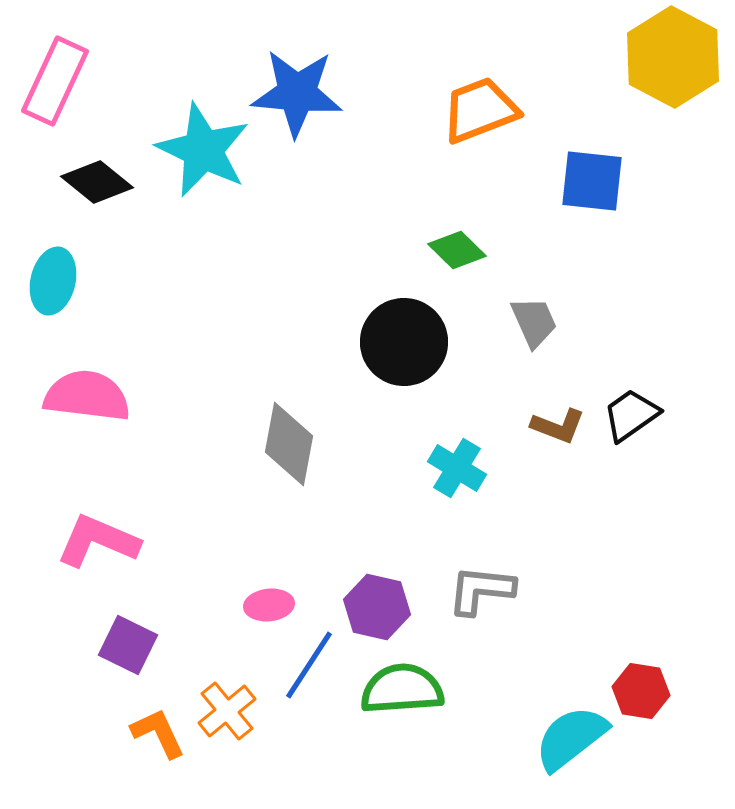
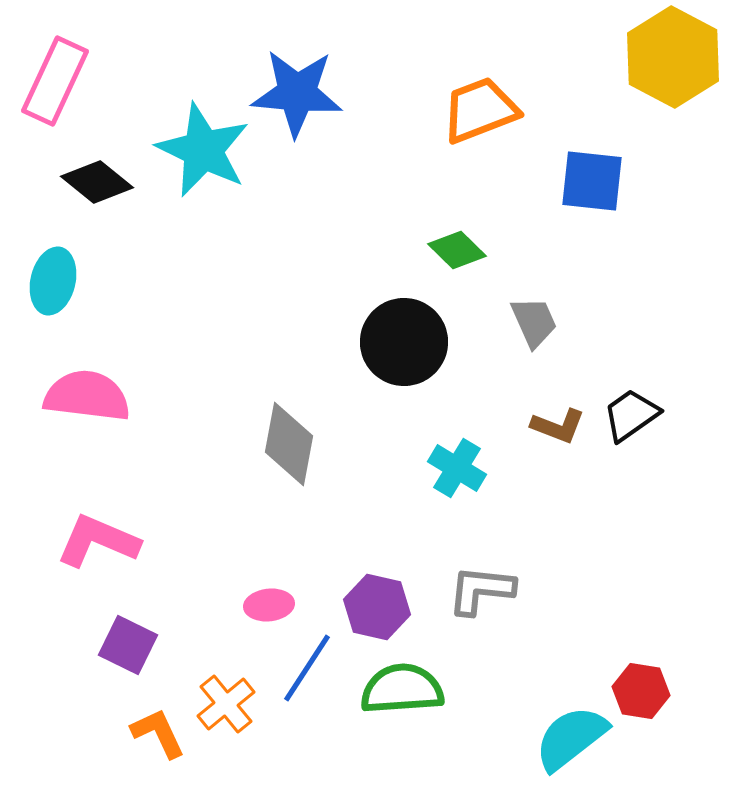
blue line: moved 2 px left, 3 px down
orange cross: moved 1 px left, 7 px up
